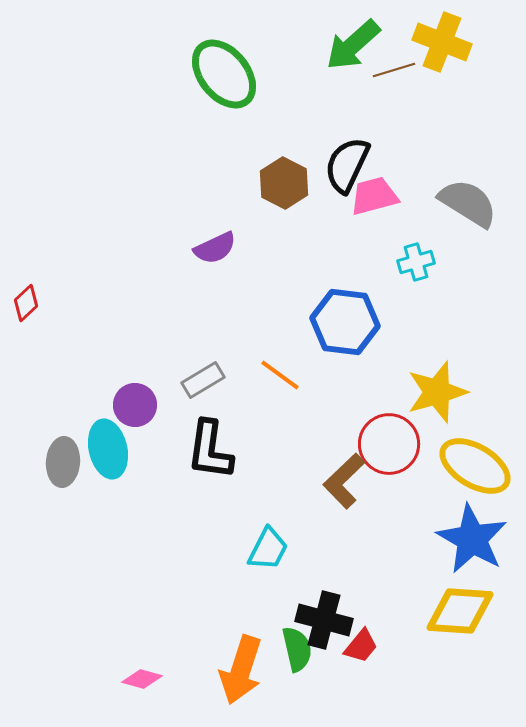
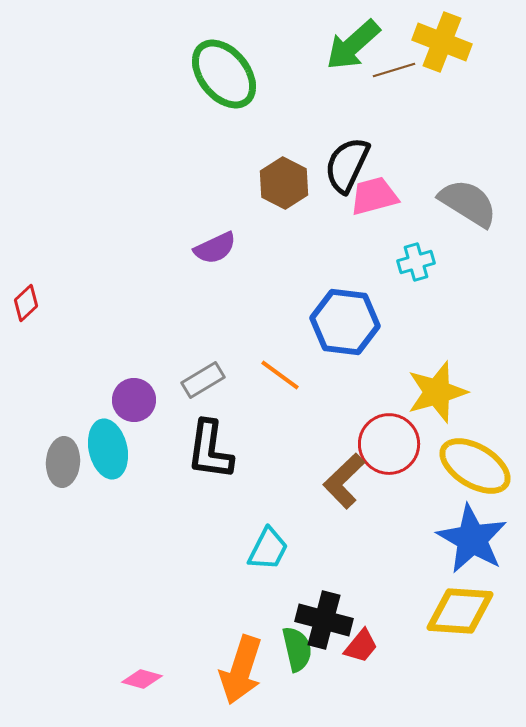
purple circle: moved 1 px left, 5 px up
